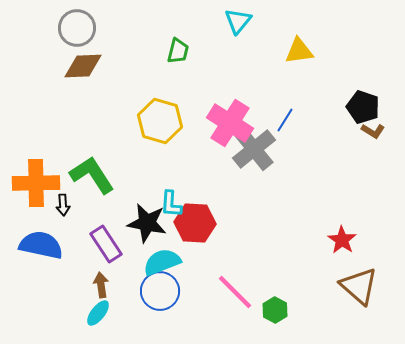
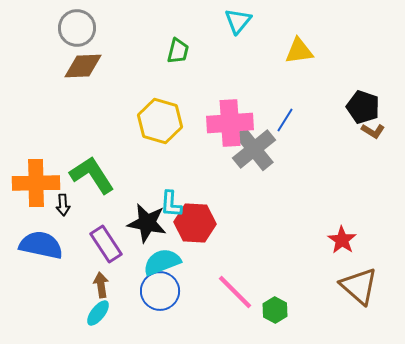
pink cross: rotated 36 degrees counterclockwise
